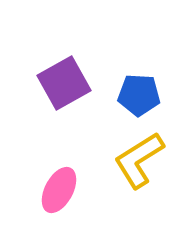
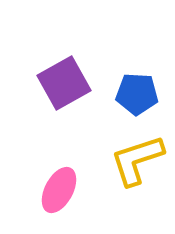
blue pentagon: moved 2 px left, 1 px up
yellow L-shape: moved 2 px left; rotated 14 degrees clockwise
